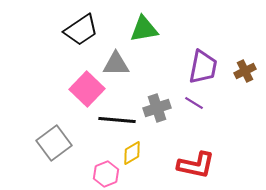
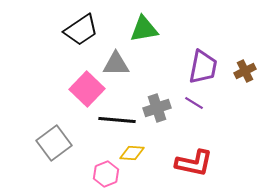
yellow diamond: rotated 35 degrees clockwise
red L-shape: moved 2 px left, 2 px up
